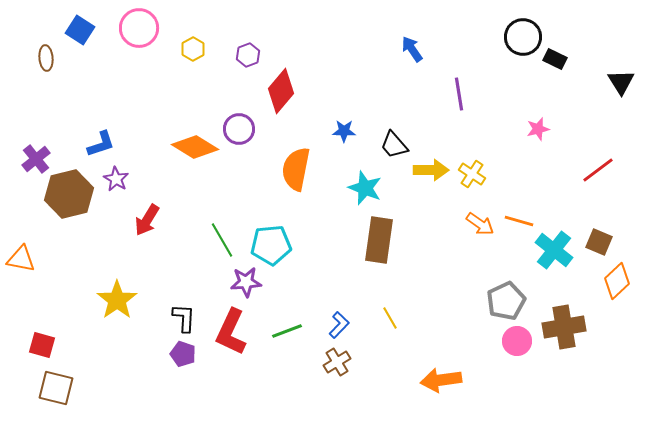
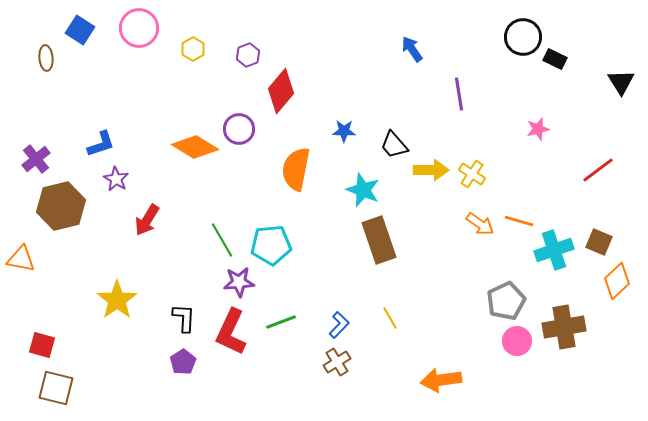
cyan star at (365, 188): moved 2 px left, 2 px down
brown hexagon at (69, 194): moved 8 px left, 12 px down
brown rectangle at (379, 240): rotated 27 degrees counterclockwise
cyan cross at (554, 250): rotated 33 degrees clockwise
purple star at (246, 282): moved 7 px left
green line at (287, 331): moved 6 px left, 9 px up
purple pentagon at (183, 354): moved 8 px down; rotated 20 degrees clockwise
